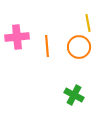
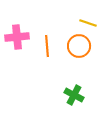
yellow line: rotated 60 degrees counterclockwise
orange circle: moved 1 px up
